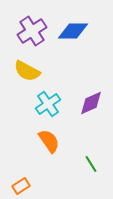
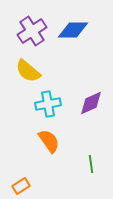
blue diamond: moved 1 px up
yellow semicircle: moved 1 px right; rotated 12 degrees clockwise
cyan cross: rotated 25 degrees clockwise
green line: rotated 24 degrees clockwise
